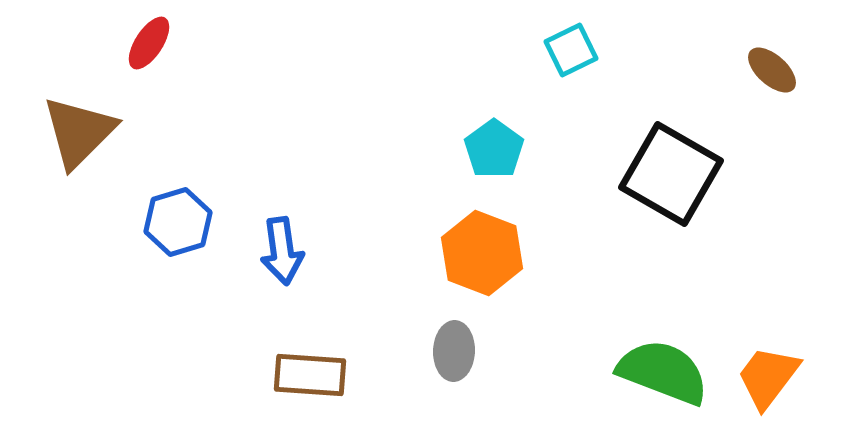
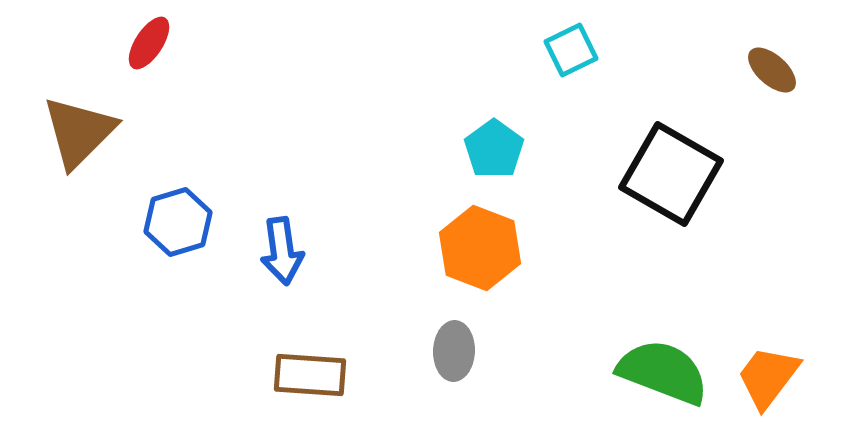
orange hexagon: moved 2 px left, 5 px up
